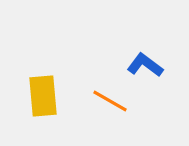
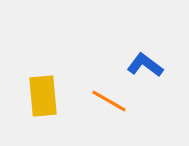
orange line: moved 1 px left
